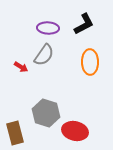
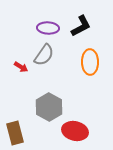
black L-shape: moved 3 px left, 2 px down
gray hexagon: moved 3 px right, 6 px up; rotated 12 degrees clockwise
